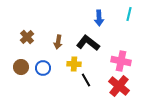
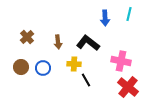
blue arrow: moved 6 px right
brown arrow: rotated 16 degrees counterclockwise
red cross: moved 9 px right, 1 px down
